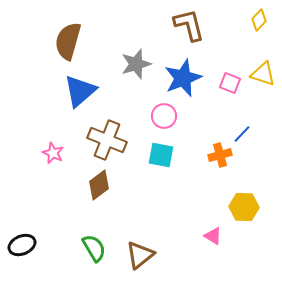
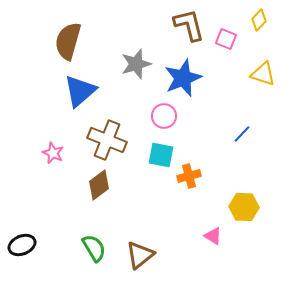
pink square: moved 4 px left, 44 px up
orange cross: moved 31 px left, 21 px down
